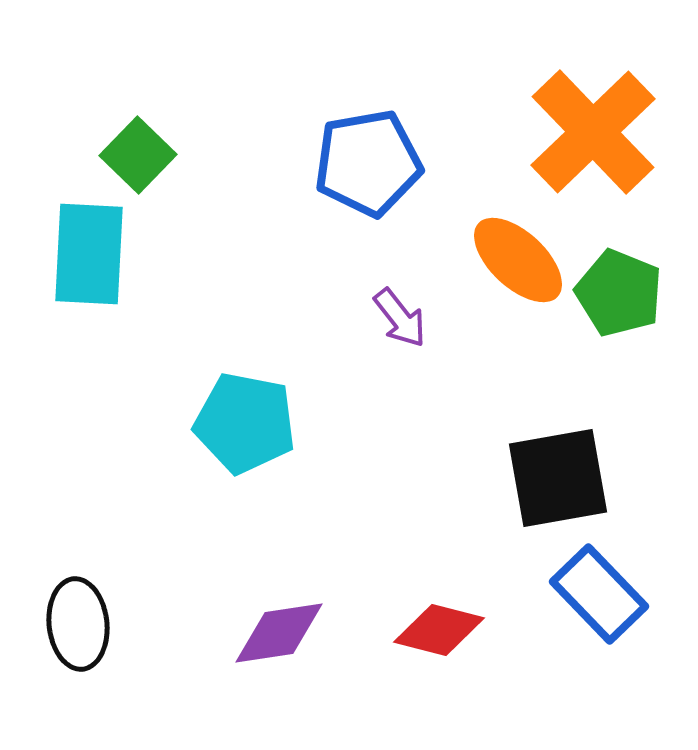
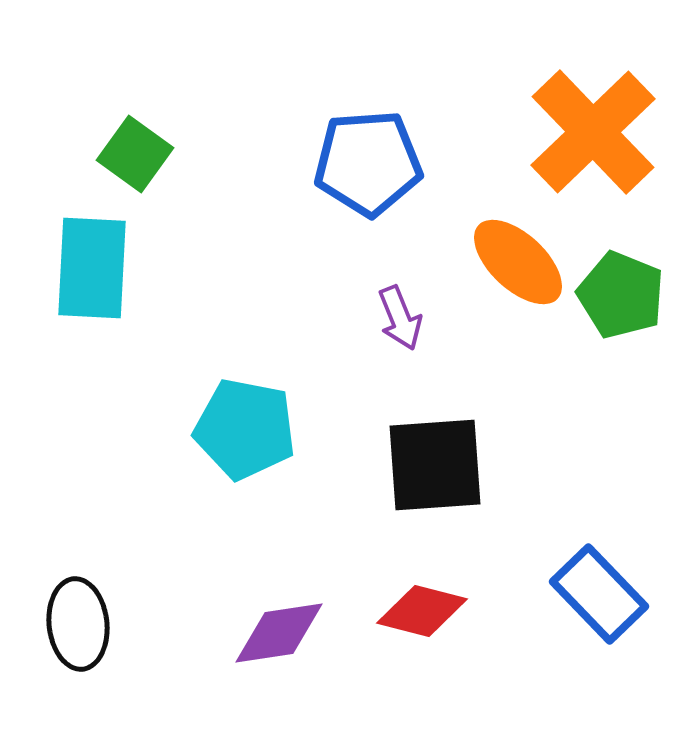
green square: moved 3 px left, 1 px up; rotated 8 degrees counterclockwise
blue pentagon: rotated 6 degrees clockwise
cyan rectangle: moved 3 px right, 14 px down
orange ellipse: moved 2 px down
green pentagon: moved 2 px right, 2 px down
purple arrow: rotated 16 degrees clockwise
cyan pentagon: moved 6 px down
black square: moved 123 px left, 13 px up; rotated 6 degrees clockwise
red diamond: moved 17 px left, 19 px up
